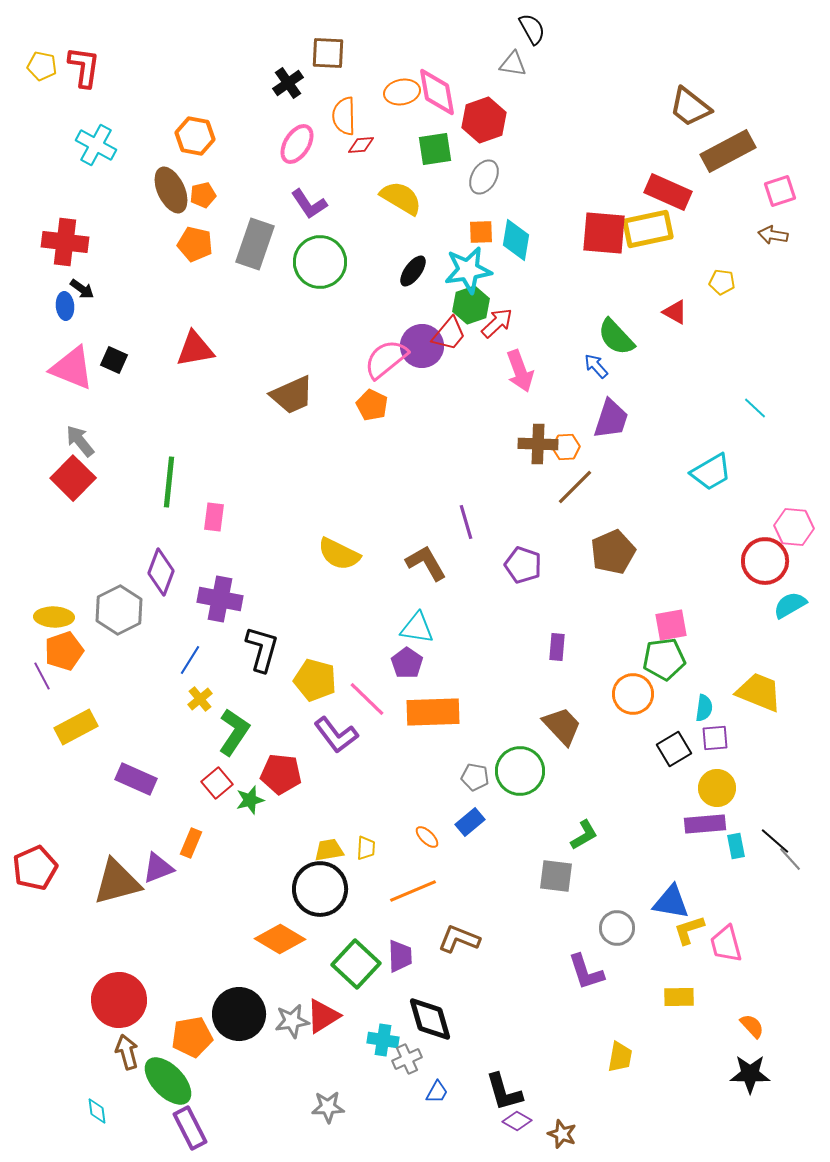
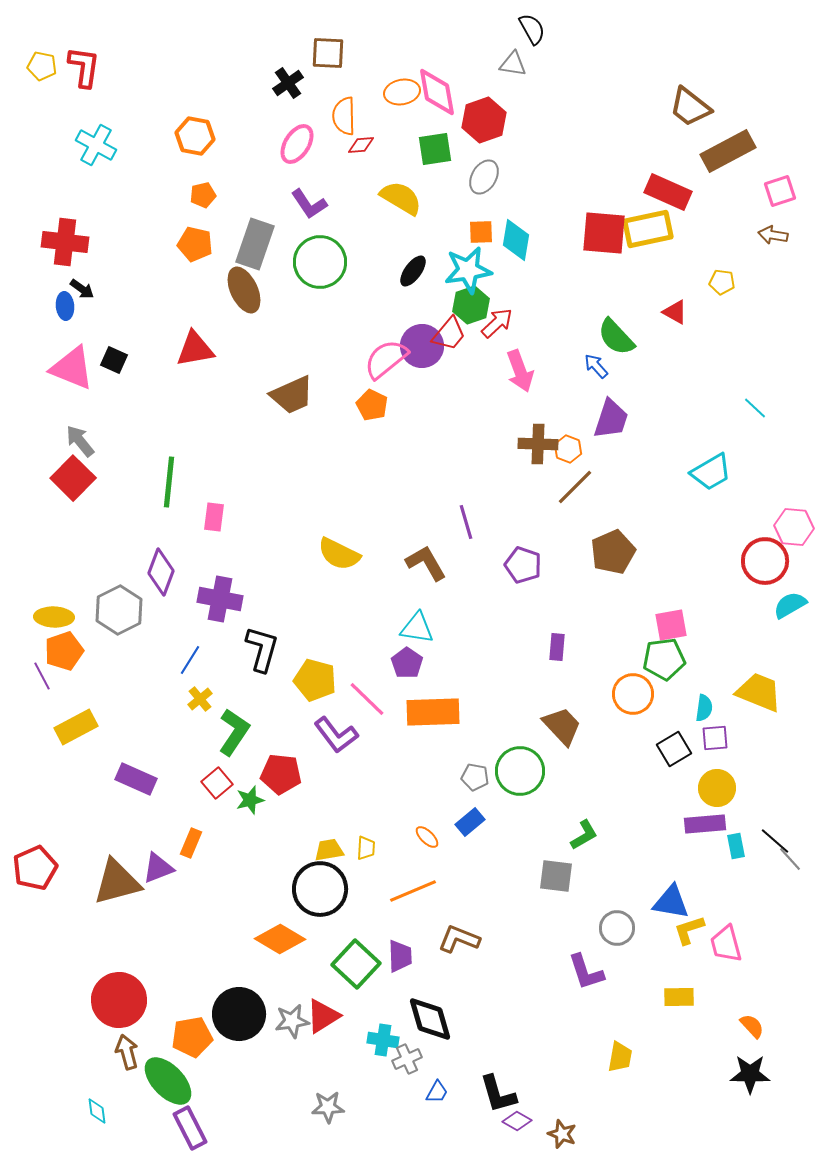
brown ellipse at (171, 190): moved 73 px right, 100 px down
orange hexagon at (566, 447): moved 2 px right, 2 px down; rotated 24 degrees clockwise
black L-shape at (504, 1092): moved 6 px left, 2 px down
